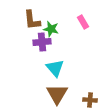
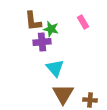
brown L-shape: moved 1 px right, 1 px down
brown triangle: moved 6 px right
